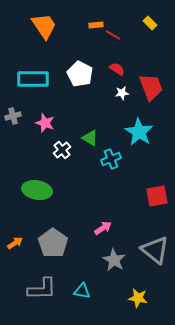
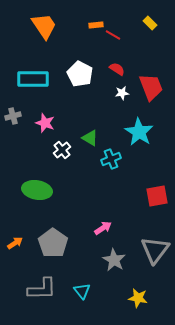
gray triangle: rotated 28 degrees clockwise
cyan triangle: rotated 42 degrees clockwise
